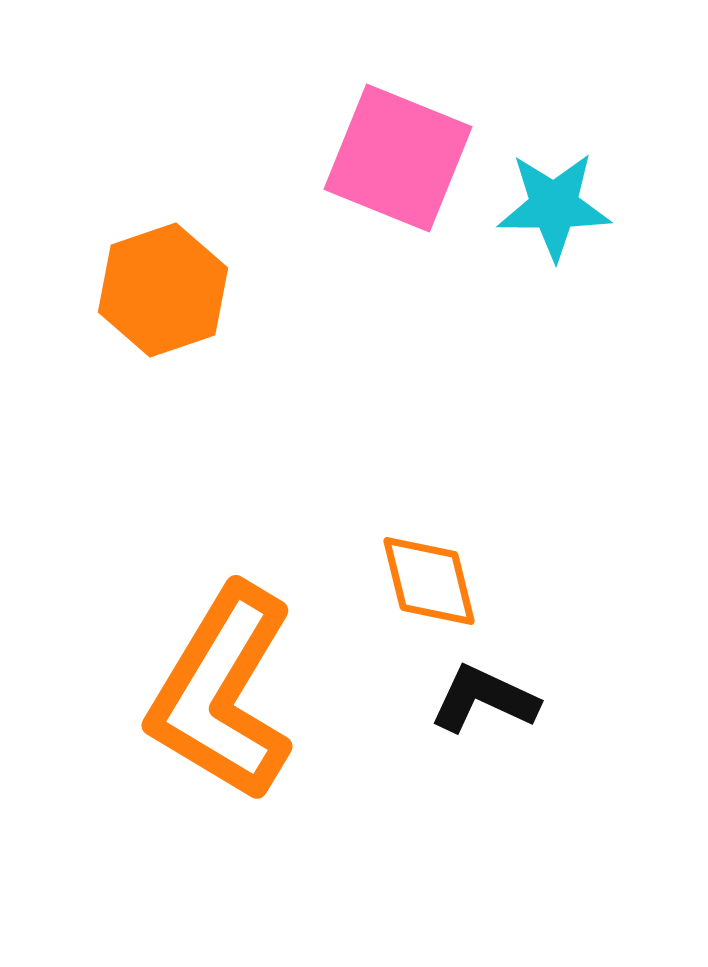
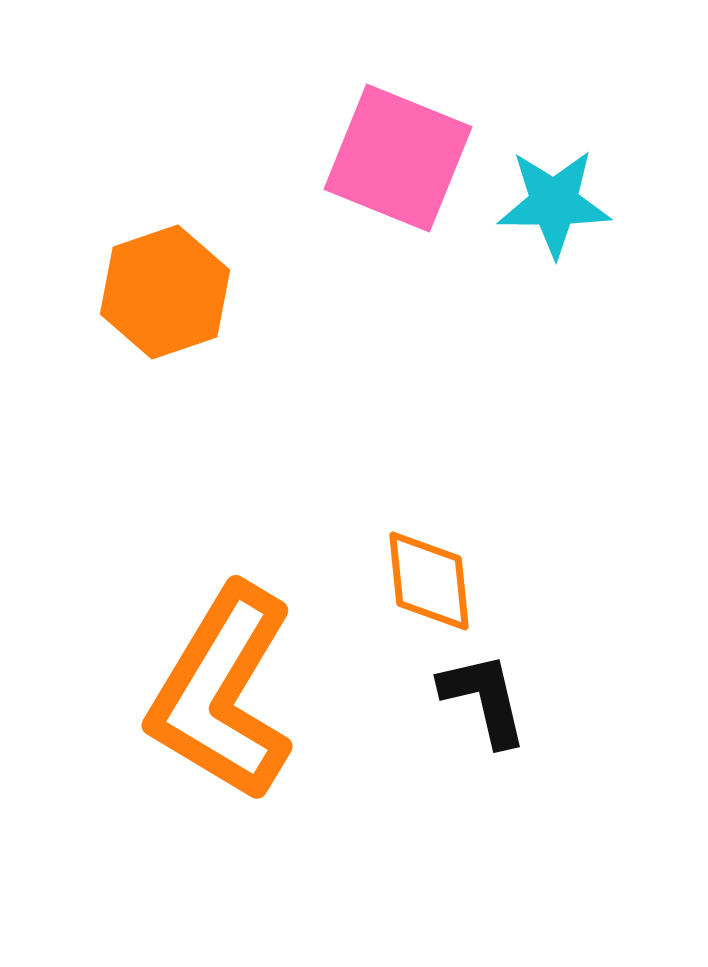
cyan star: moved 3 px up
orange hexagon: moved 2 px right, 2 px down
orange diamond: rotated 8 degrees clockwise
black L-shape: rotated 52 degrees clockwise
